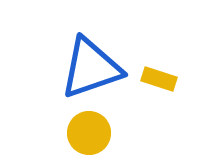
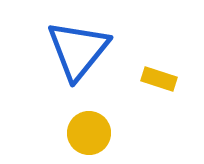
blue triangle: moved 13 px left, 18 px up; rotated 32 degrees counterclockwise
